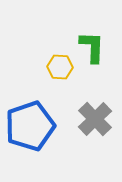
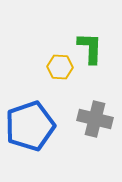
green L-shape: moved 2 px left, 1 px down
gray cross: rotated 32 degrees counterclockwise
